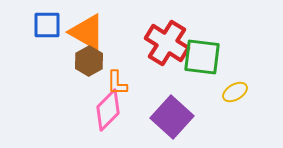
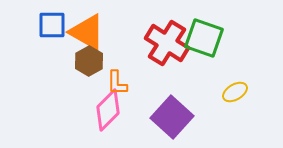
blue square: moved 5 px right
green square: moved 2 px right, 19 px up; rotated 12 degrees clockwise
